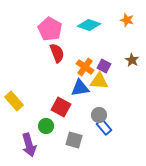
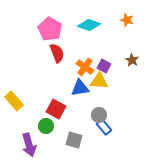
red square: moved 5 px left, 2 px down
